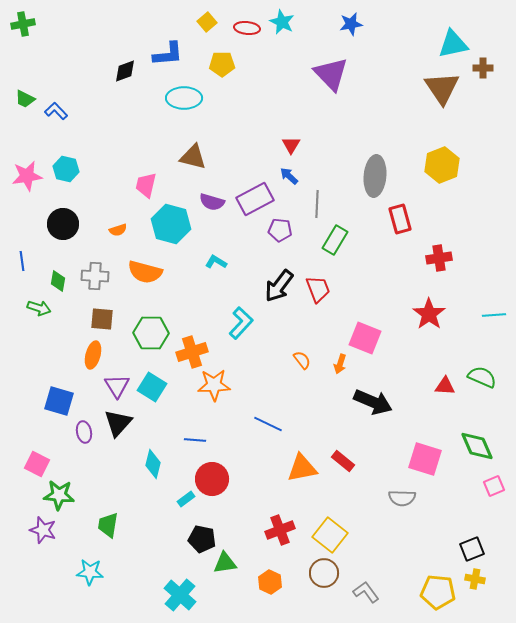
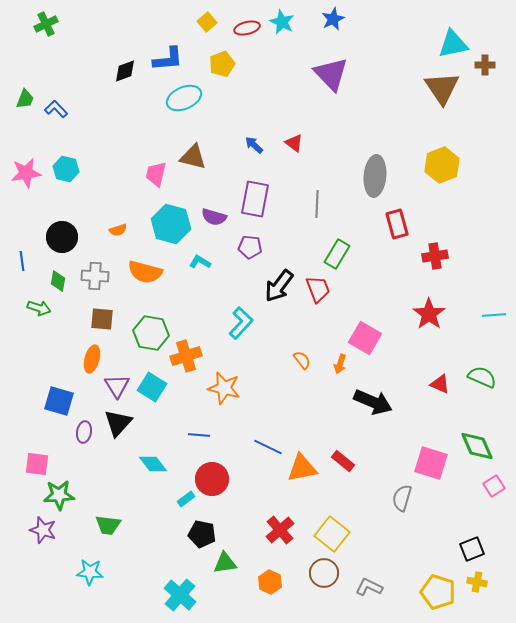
green cross at (23, 24): moved 23 px right; rotated 15 degrees counterclockwise
blue star at (351, 24): moved 18 px left, 5 px up; rotated 15 degrees counterclockwise
red ellipse at (247, 28): rotated 20 degrees counterclockwise
blue L-shape at (168, 54): moved 5 px down
yellow pentagon at (222, 64): rotated 20 degrees counterclockwise
brown cross at (483, 68): moved 2 px right, 3 px up
cyan ellipse at (184, 98): rotated 24 degrees counterclockwise
green trapezoid at (25, 99): rotated 95 degrees counterclockwise
blue L-shape at (56, 111): moved 2 px up
red triangle at (291, 145): moved 3 px right, 2 px up; rotated 24 degrees counterclockwise
pink star at (27, 176): moved 1 px left, 3 px up
blue arrow at (289, 176): moved 35 px left, 31 px up
pink trapezoid at (146, 185): moved 10 px right, 11 px up
purple rectangle at (255, 199): rotated 51 degrees counterclockwise
purple semicircle at (212, 202): moved 2 px right, 15 px down
red rectangle at (400, 219): moved 3 px left, 5 px down
black circle at (63, 224): moved 1 px left, 13 px down
purple pentagon at (280, 230): moved 30 px left, 17 px down
green rectangle at (335, 240): moved 2 px right, 14 px down
red cross at (439, 258): moved 4 px left, 2 px up
cyan L-shape at (216, 262): moved 16 px left
green hexagon at (151, 333): rotated 8 degrees clockwise
pink square at (365, 338): rotated 8 degrees clockwise
orange cross at (192, 352): moved 6 px left, 4 px down
orange ellipse at (93, 355): moved 1 px left, 4 px down
orange star at (214, 385): moved 10 px right, 3 px down; rotated 16 degrees clockwise
red triangle at (445, 386): moved 5 px left, 2 px up; rotated 20 degrees clockwise
blue line at (268, 424): moved 23 px down
purple ellipse at (84, 432): rotated 20 degrees clockwise
blue line at (195, 440): moved 4 px right, 5 px up
pink square at (425, 459): moved 6 px right, 4 px down
pink square at (37, 464): rotated 20 degrees counterclockwise
cyan diamond at (153, 464): rotated 52 degrees counterclockwise
pink square at (494, 486): rotated 10 degrees counterclockwise
green star at (59, 495): rotated 8 degrees counterclockwise
gray semicircle at (402, 498): rotated 104 degrees clockwise
green trapezoid at (108, 525): rotated 92 degrees counterclockwise
red cross at (280, 530): rotated 20 degrees counterclockwise
yellow square at (330, 535): moved 2 px right, 1 px up
black pentagon at (202, 539): moved 5 px up
yellow cross at (475, 579): moved 2 px right, 3 px down
gray L-shape at (366, 592): moved 3 px right, 5 px up; rotated 28 degrees counterclockwise
yellow pentagon at (438, 592): rotated 12 degrees clockwise
